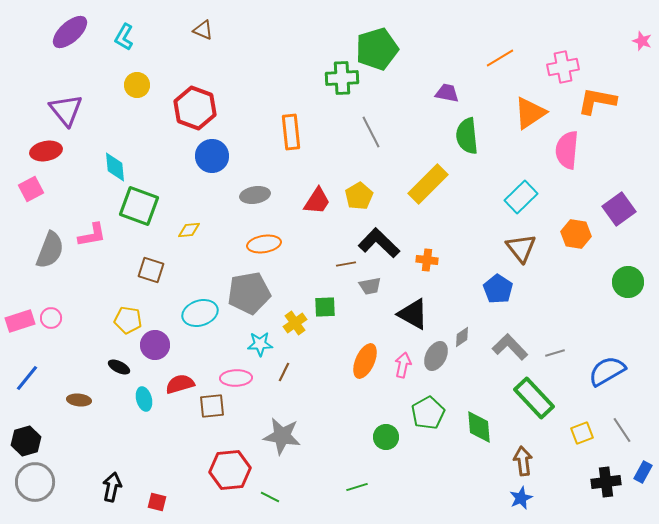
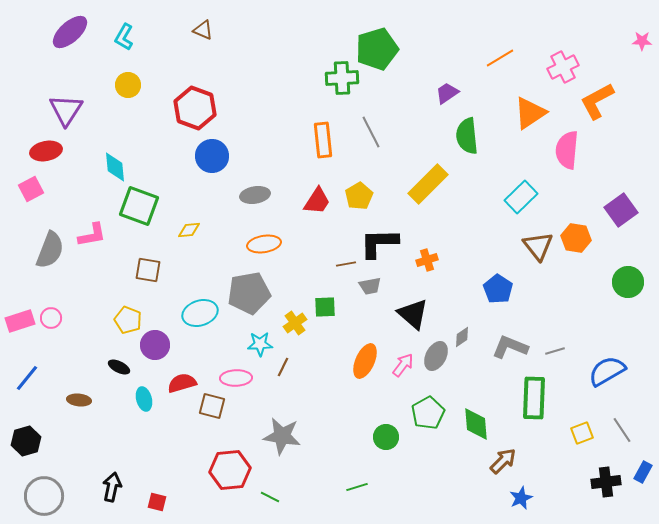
pink star at (642, 41): rotated 18 degrees counterclockwise
pink cross at (563, 67): rotated 16 degrees counterclockwise
yellow circle at (137, 85): moved 9 px left
purple trapezoid at (447, 93): rotated 45 degrees counterclockwise
orange L-shape at (597, 101): rotated 39 degrees counterclockwise
purple triangle at (66, 110): rotated 12 degrees clockwise
orange rectangle at (291, 132): moved 32 px right, 8 px down
purple square at (619, 209): moved 2 px right, 1 px down
orange hexagon at (576, 234): moved 4 px down
black L-shape at (379, 243): rotated 45 degrees counterclockwise
brown triangle at (521, 248): moved 17 px right, 2 px up
orange cross at (427, 260): rotated 25 degrees counterclockwise
brown square at (151, 270): moved 3 px left; rotated 8 degrees counterclockwise
black triangle at (413, 314): rotated 12 degrees clockwise
yellow pentagon at (128, 320): rotated 12 degrees clockwise
gray L-shape at (510, 347): rotated 24 degrees counterclockwise
gray line at (555, 353): moved 2 px up
pink arrow at (403, 365): rotated 25 degrees clockwise
brown line at (284, 372): moved 1 px left, 5 px up
red semicircle at (180, 384): moved 2 px right, 1 px up
green rectangle at (534, 398): rotated 45 degrees clockwise
brown square at (212, 406): rotated 20 degrees clockwise
green diamond at (479, 427): moved 3 px left, 3 px up
brown arrow at (523, 461): moved 20 px left; rotated 52 degrees clockwise
gray circle at (35, 482): moved 9 px right, 14 px down
